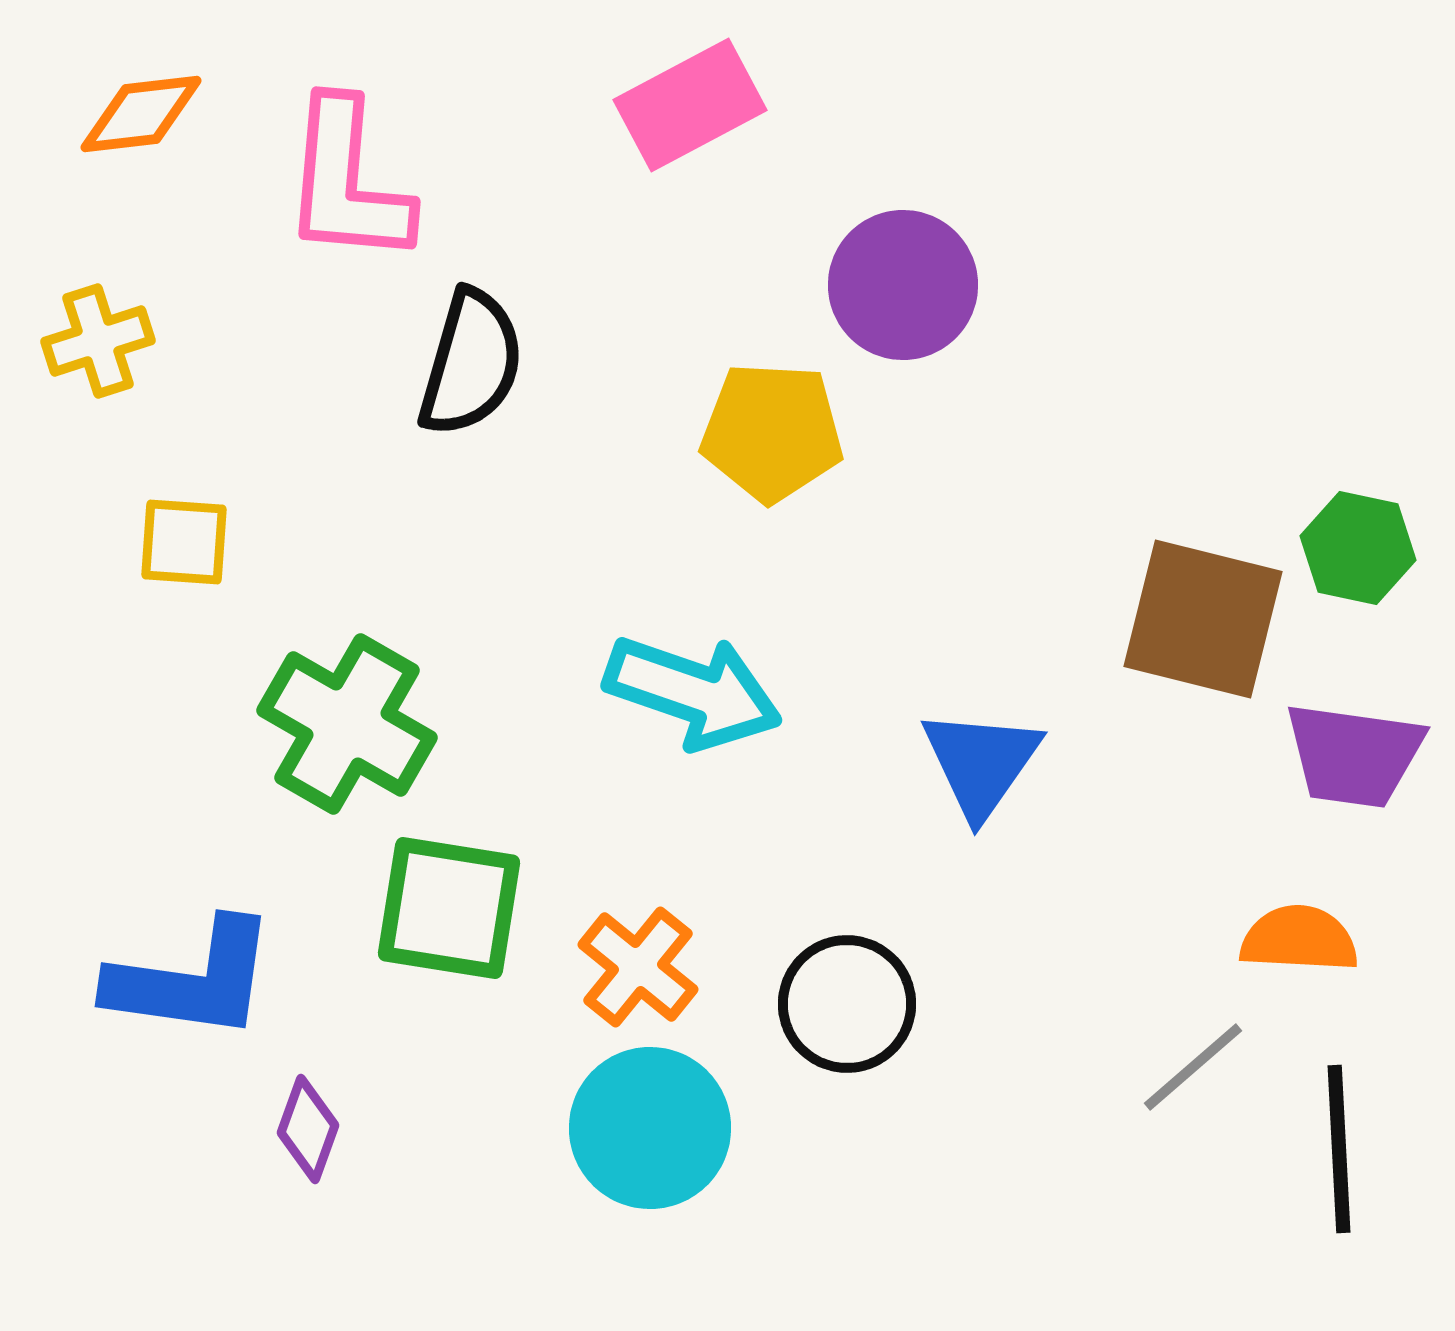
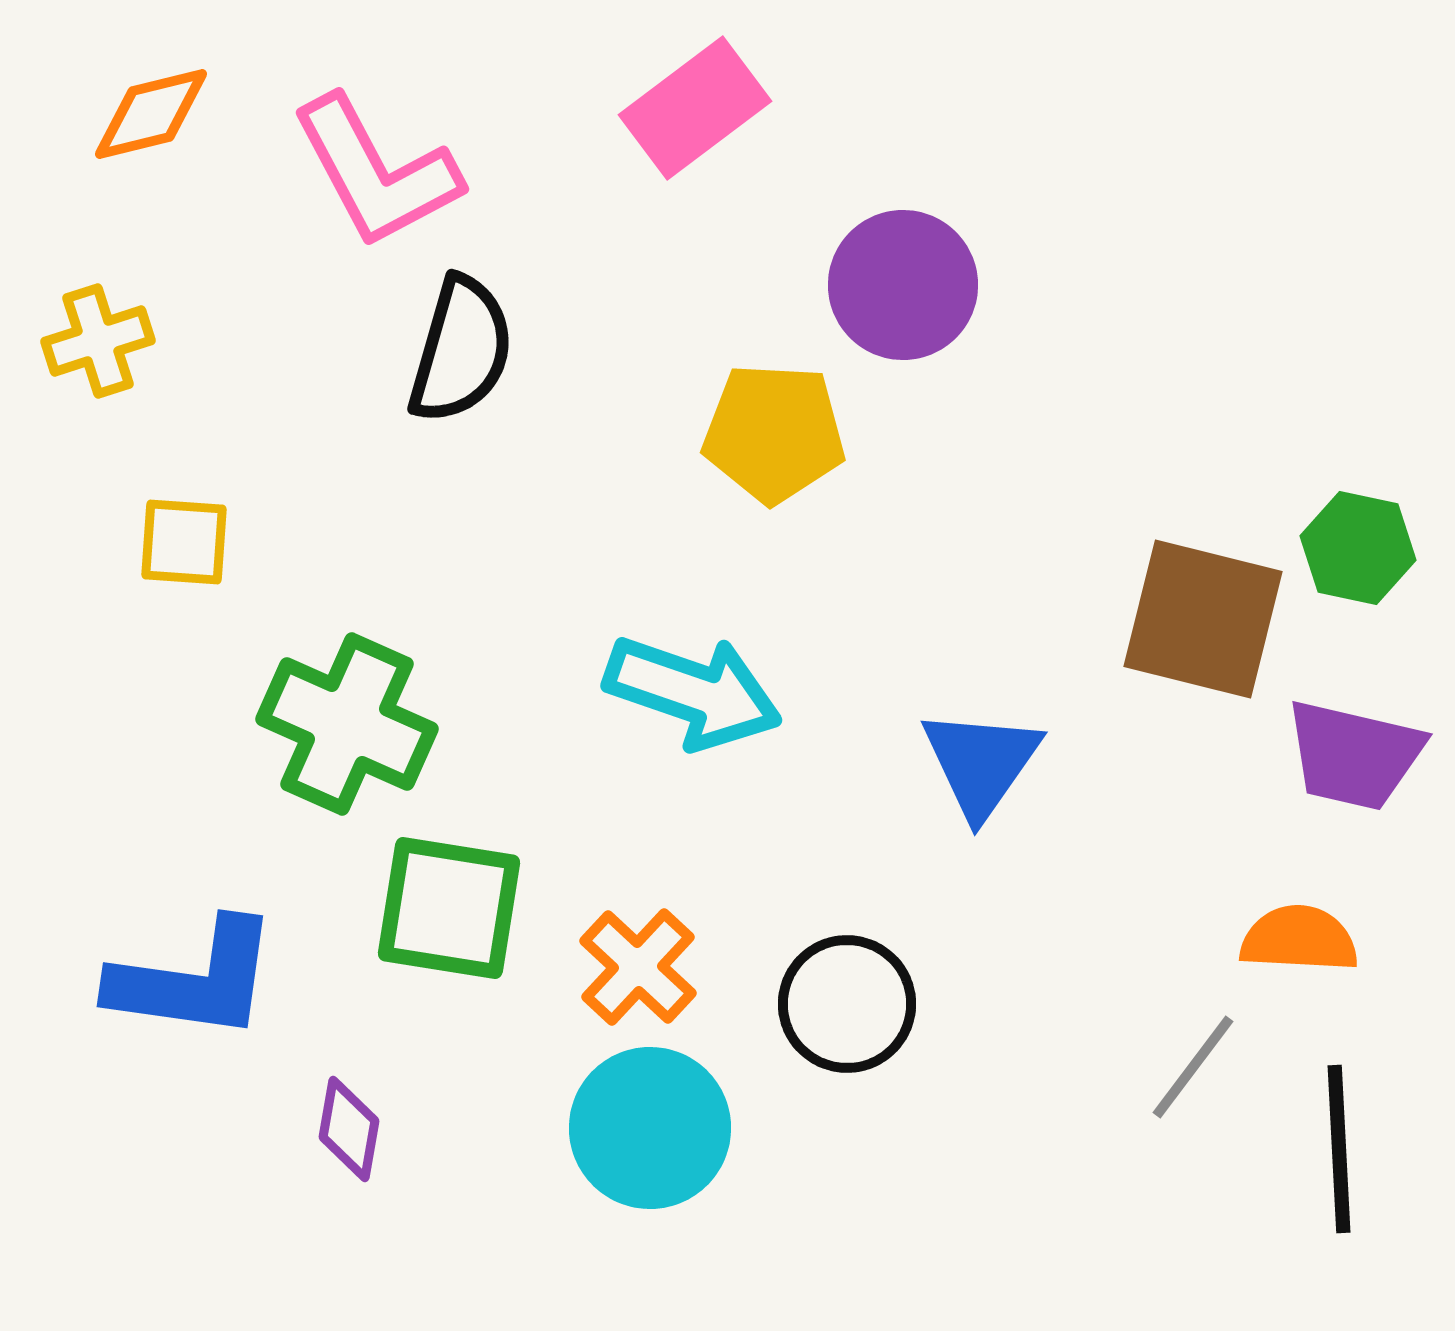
pink rectangle: moved 5 px right, 3 px down; rotated 9 degrees counterclockwise
orange diamond: moved 10 px right; rotated 7 degrees counterclockwise
pink L-shape: moved 29 px right, 10 px up; rotated 33 degrees counterclockwise
black semicircle: moved 10 px left, 13 px up
yellow pentagon: moved 2 px right, 1 px down
green cross: rotated 6 degrees counterclockwise
purple trapezoid: rotated 5 degrees clockwise
orange cross: rotated 4 degrees clockwise
blue L-shape: moved 2 px right
gray line: rotated 12 degrees counterclockwise
purple diamond: moved 41 px right; rotated 10 degrees counterclockwise
